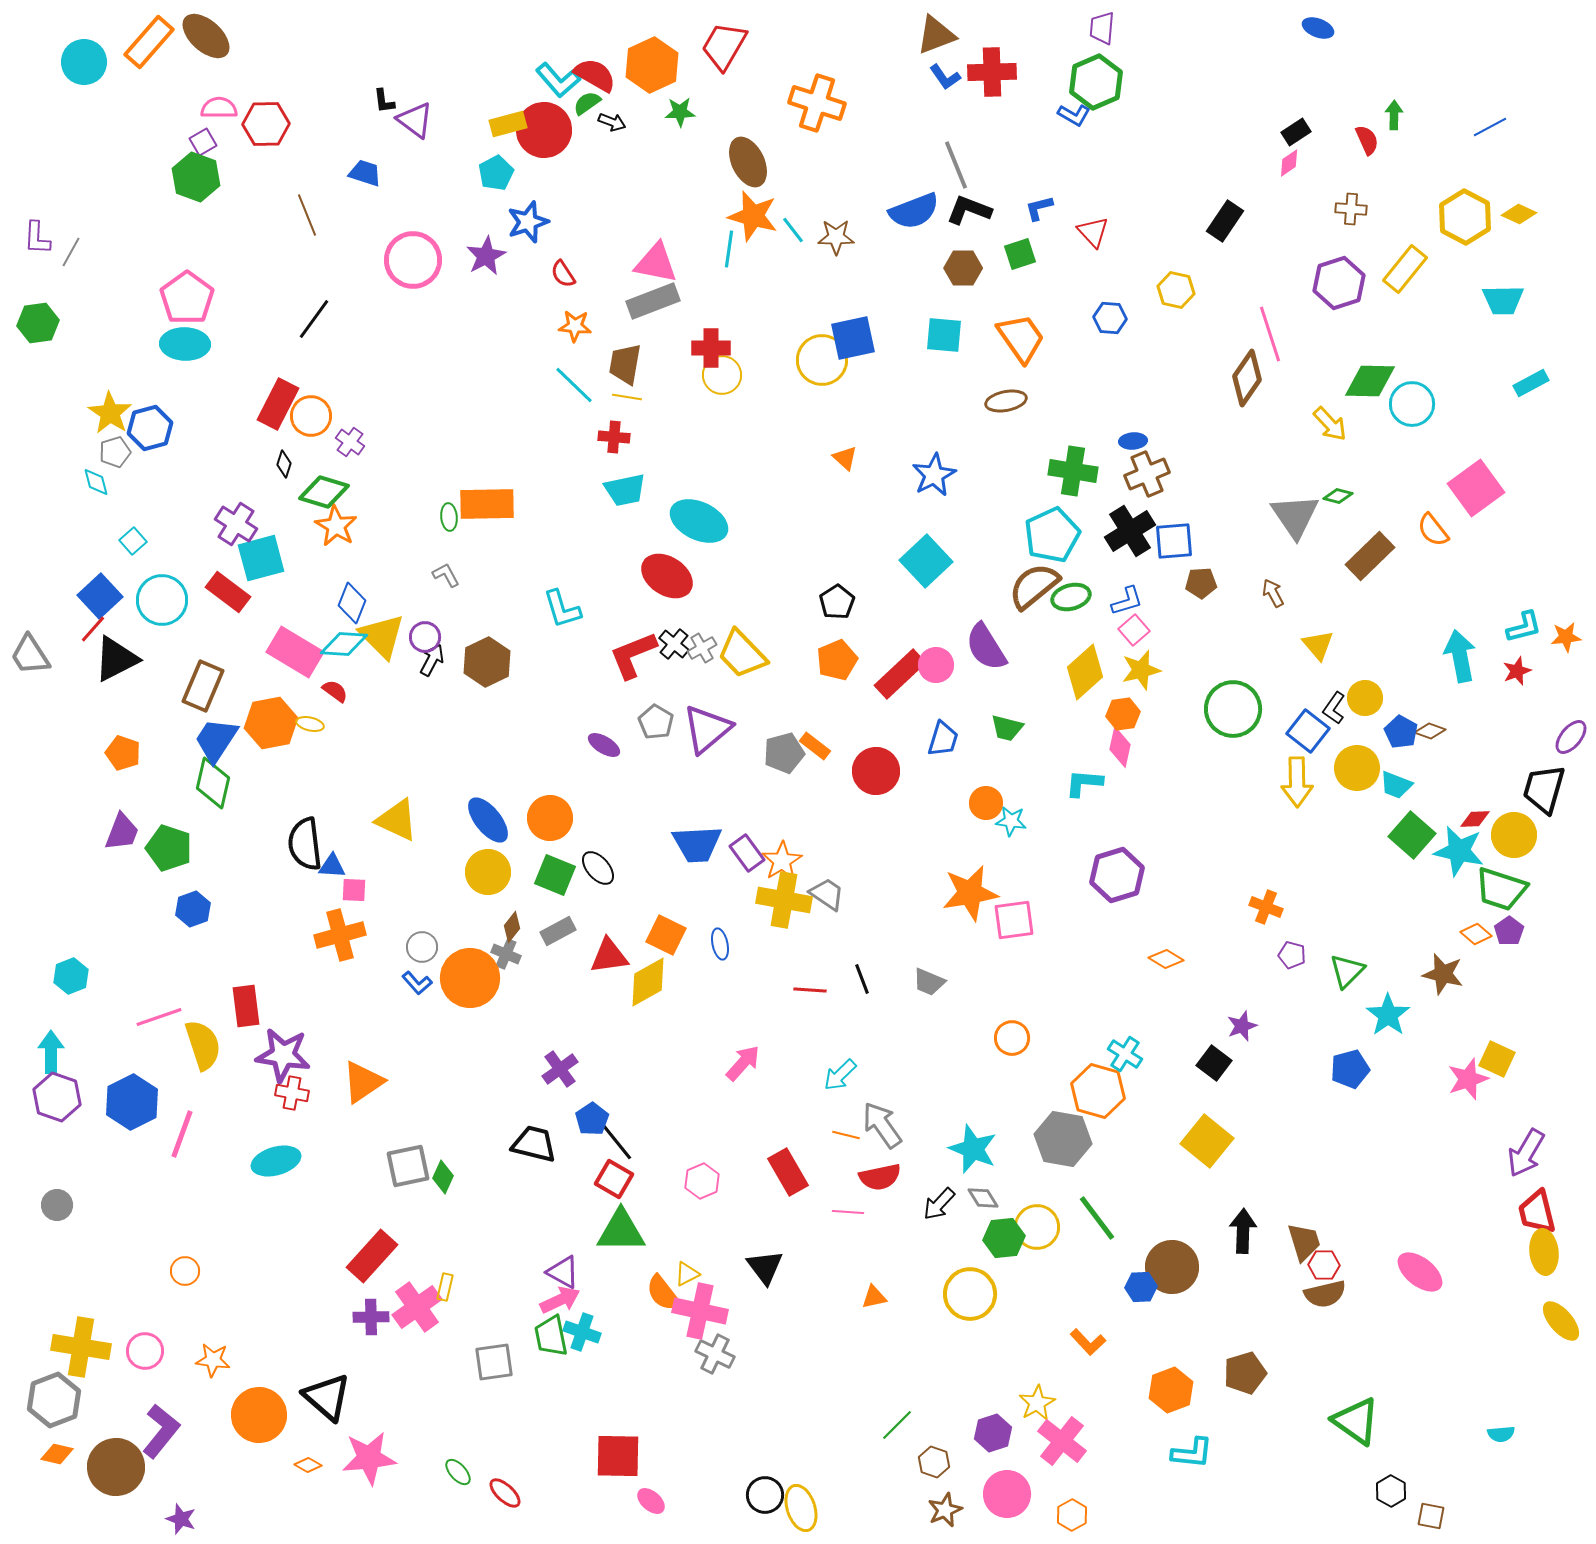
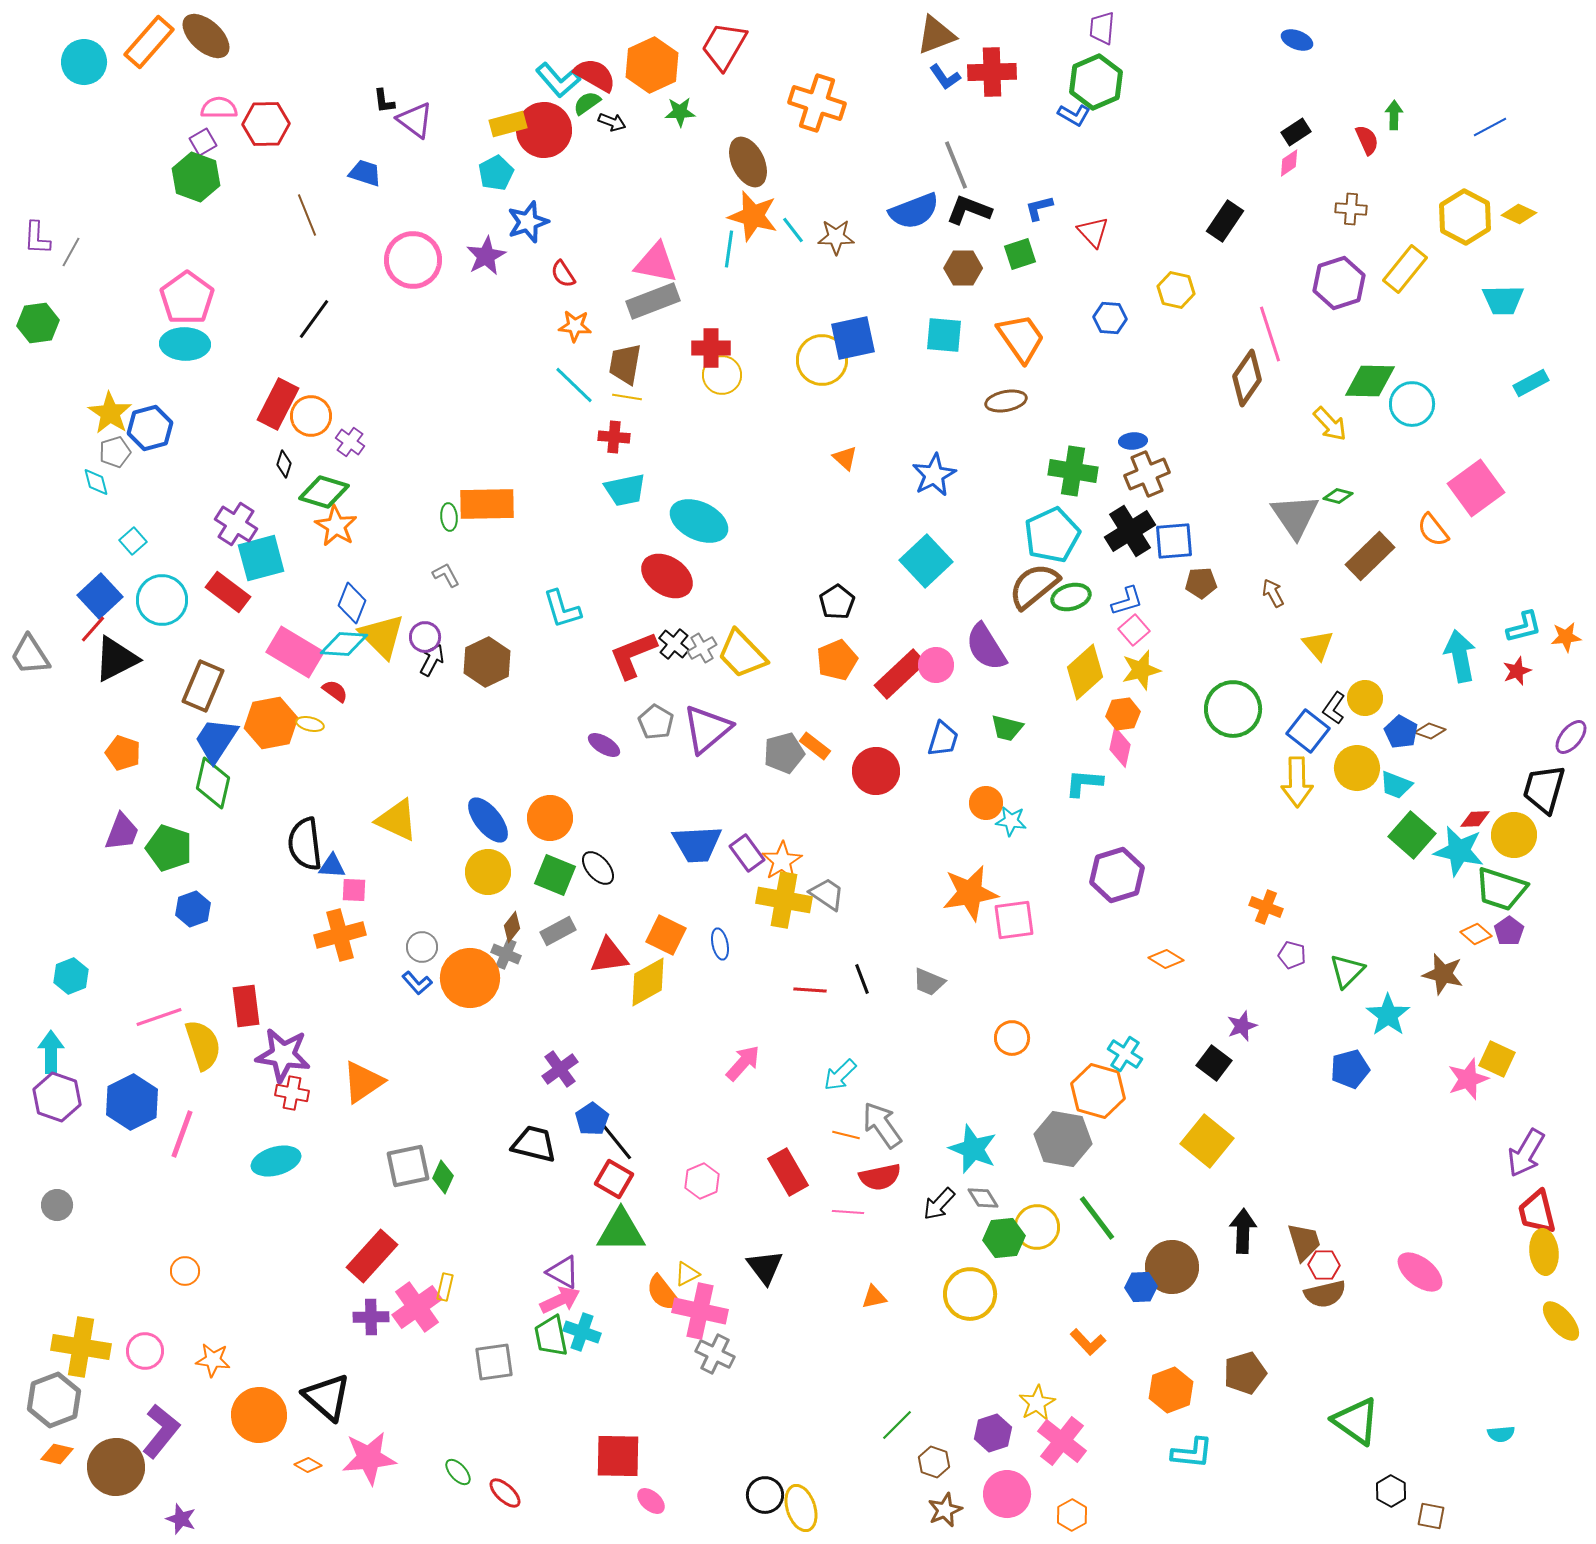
blue ellipse at (1318, 28): moved 21 px left, 12 px down
